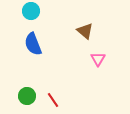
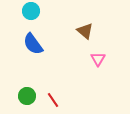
blue semicircle: rotated 15 degrees counterclockwise
